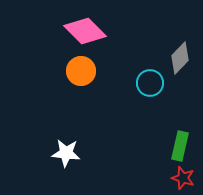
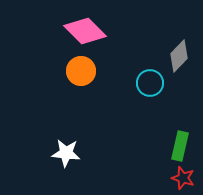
gray diamond: moved 1 px left, 2 px up
